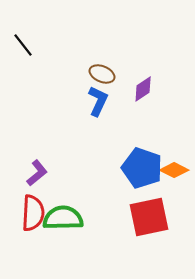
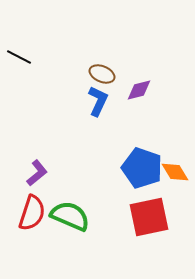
black line: moved 4 px left, 12 px down; rotated 25 degrees counterclockwise
purple diamond: moved 4 px left, 1 px down; rotated 20 degrees clockwise
orange diamond: moved 1 px right, 2 px down; rotated 32 degrees clockwise
red semicircle: moved 1 px left; rotated 15 degrees clockwise
green semicircle: moved 7 px right, 2 px up; rotated 24 degrees clockwise
